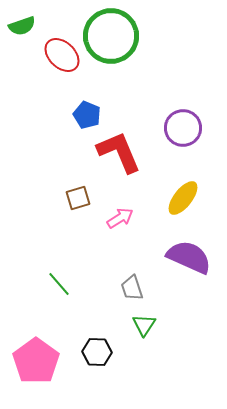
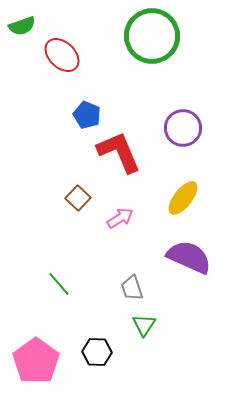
green circle: moved 41 px right
brown square: rotated 30 degrees counterclockwise
